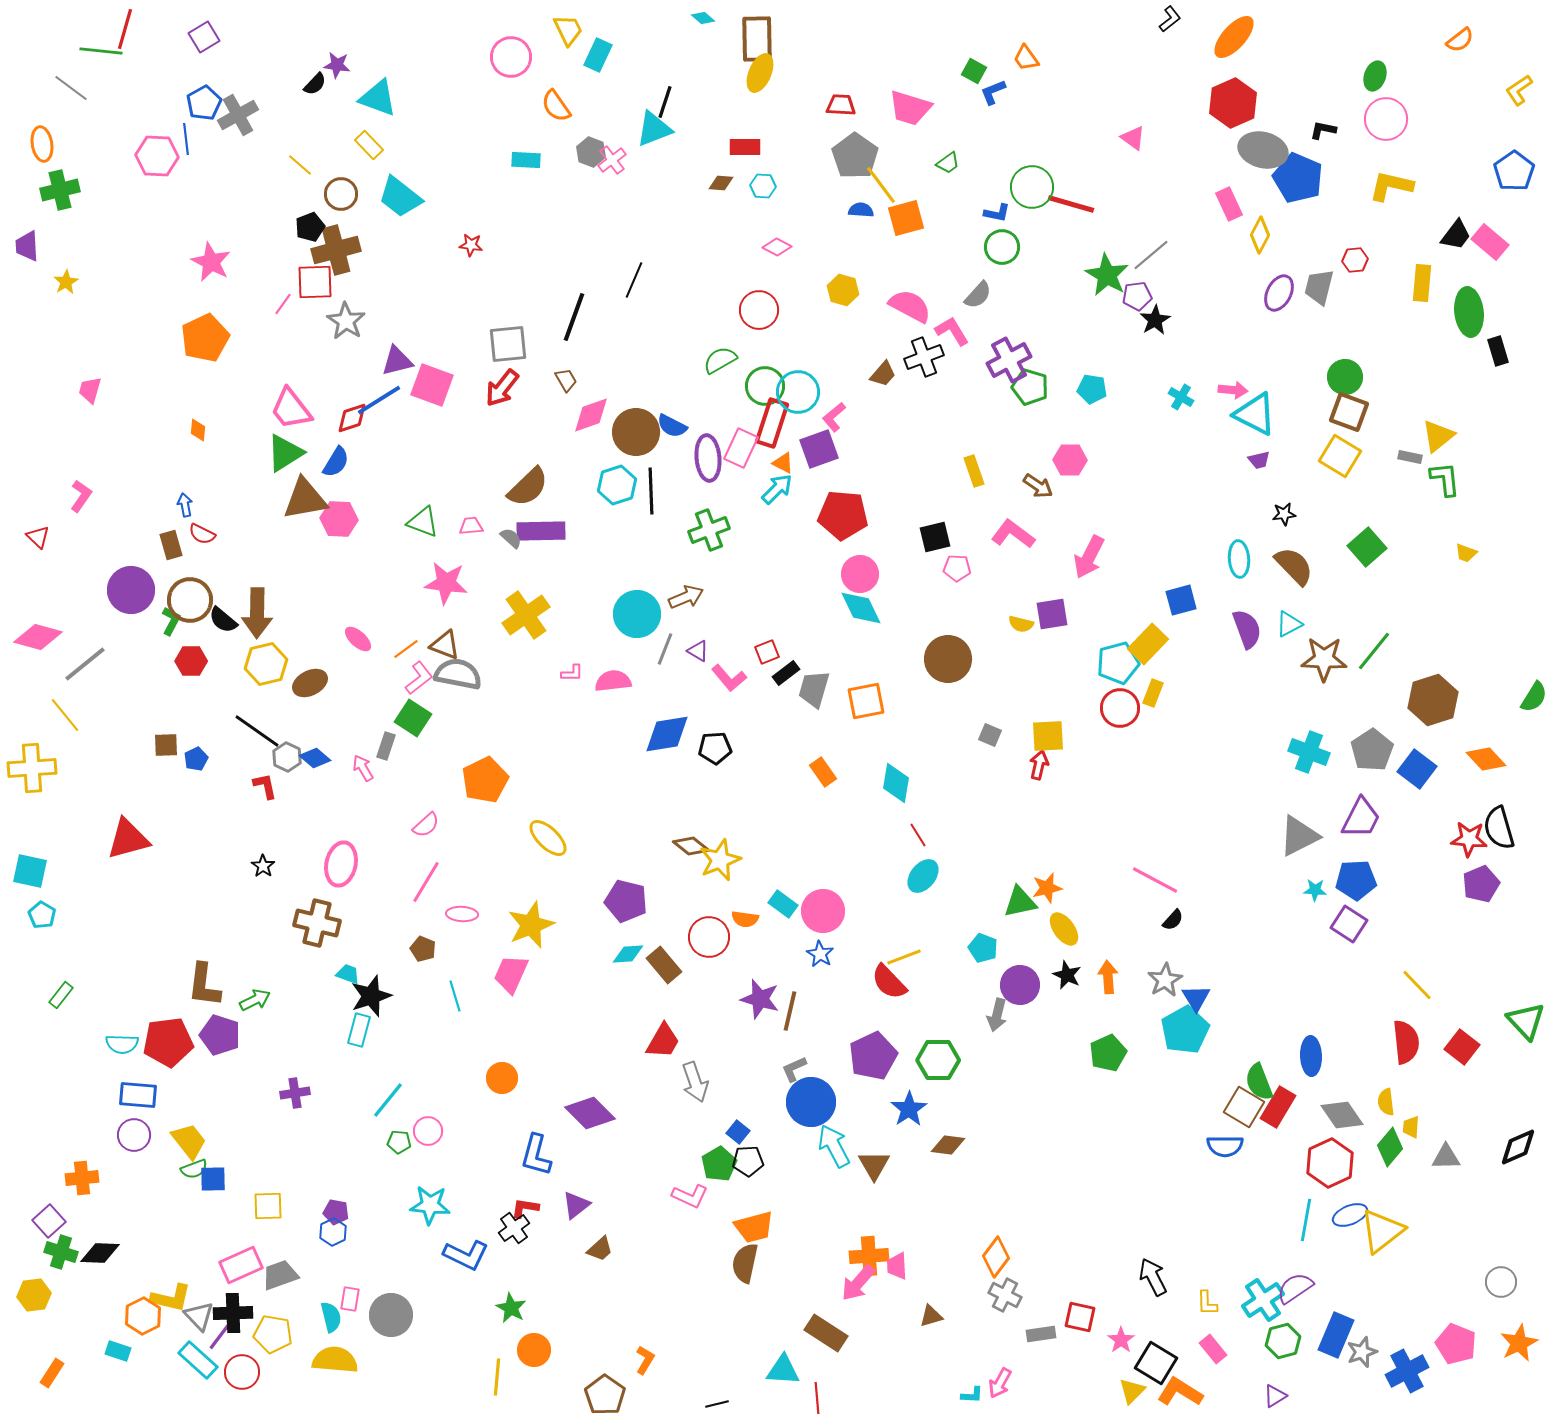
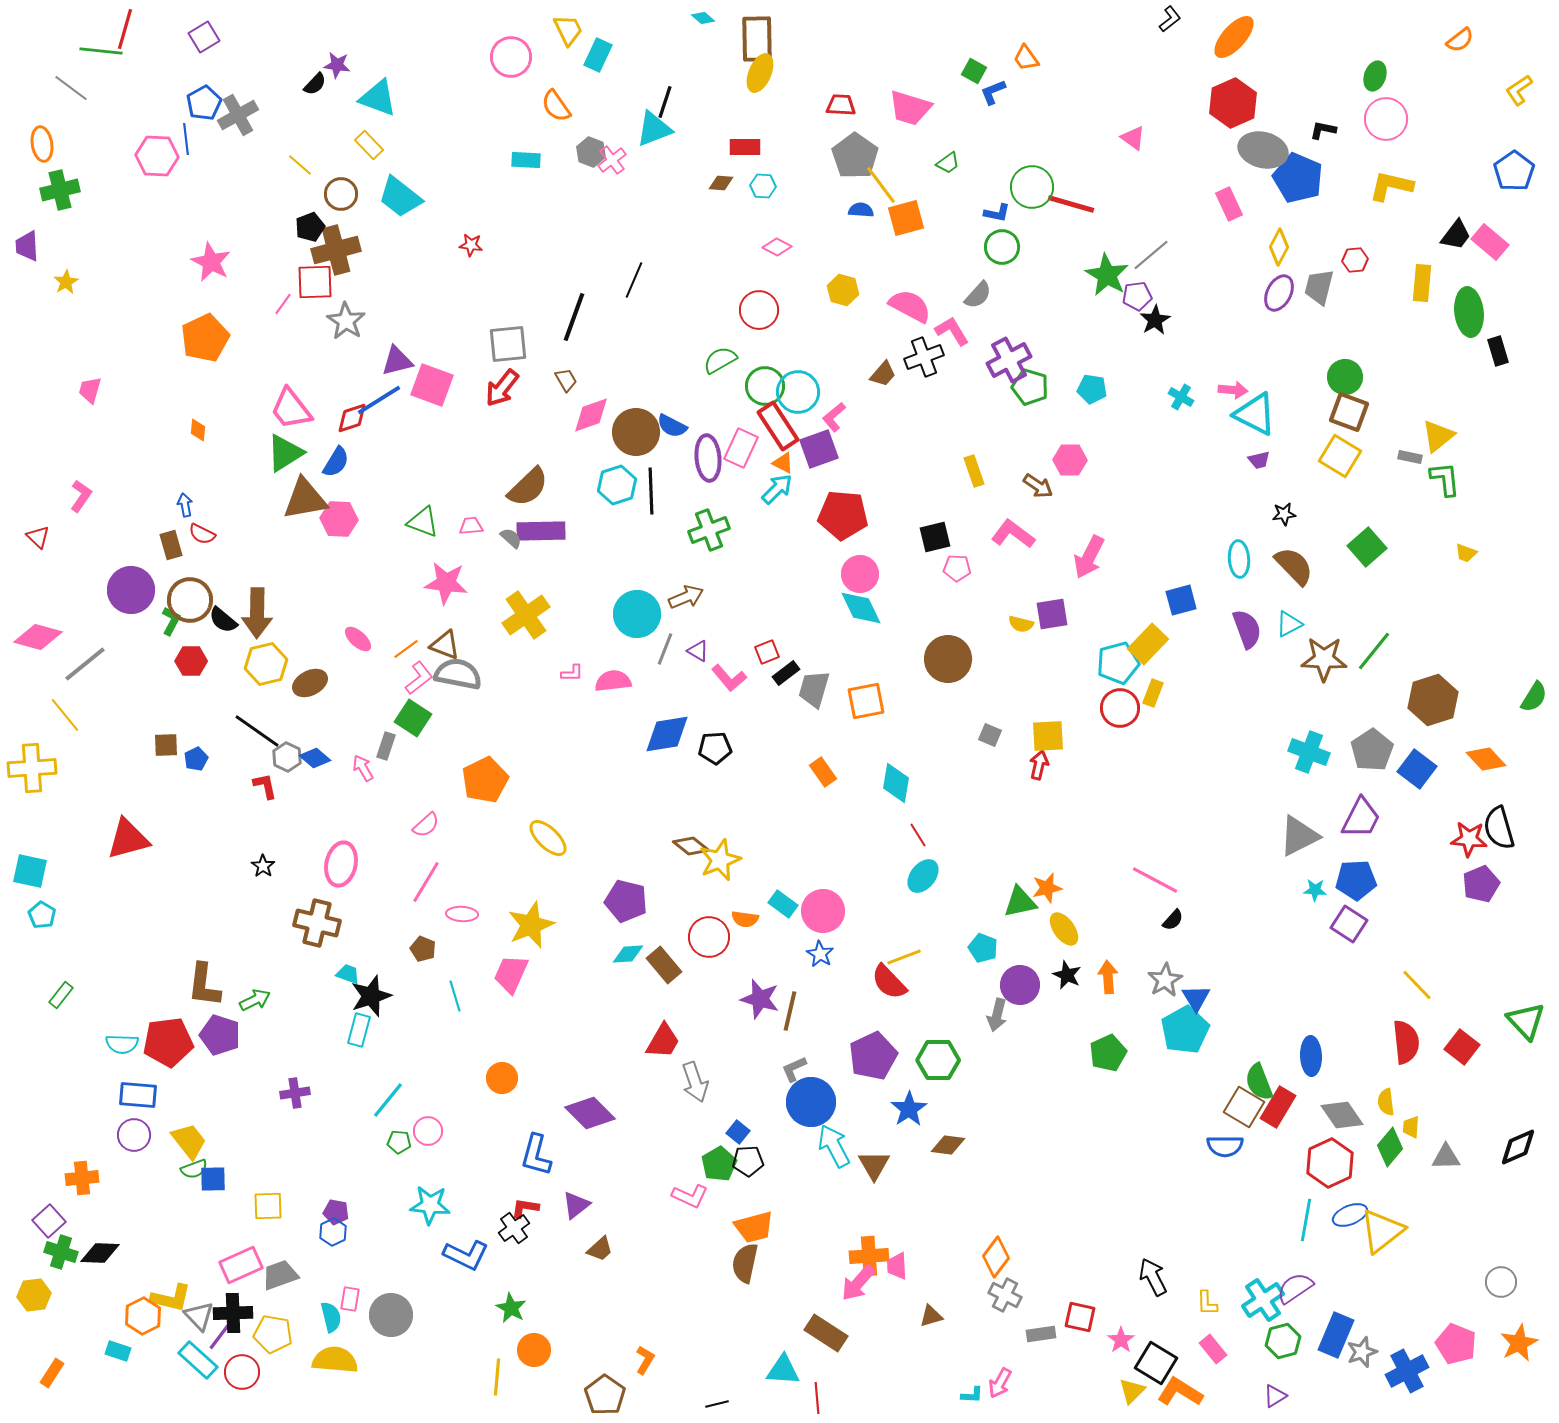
yellow diamond at (1260, 235): moved 19 px right, 12 px down
red rectangle at (772, 423): moved 6 px right, 3 px down; rotated 51 degrees counterclockwise
